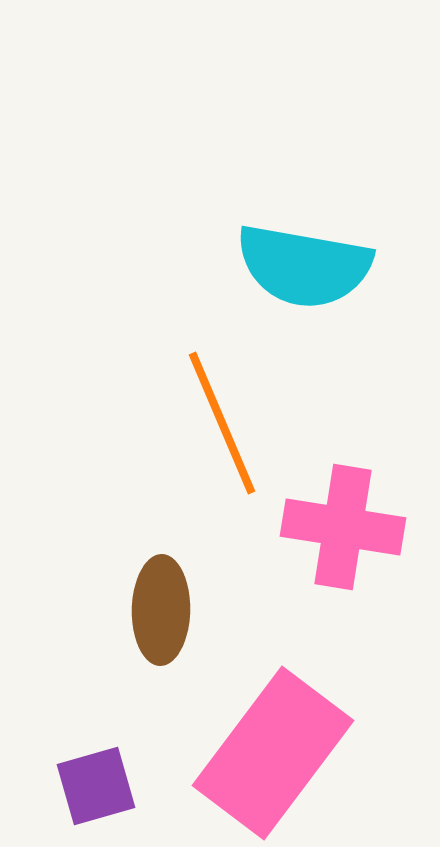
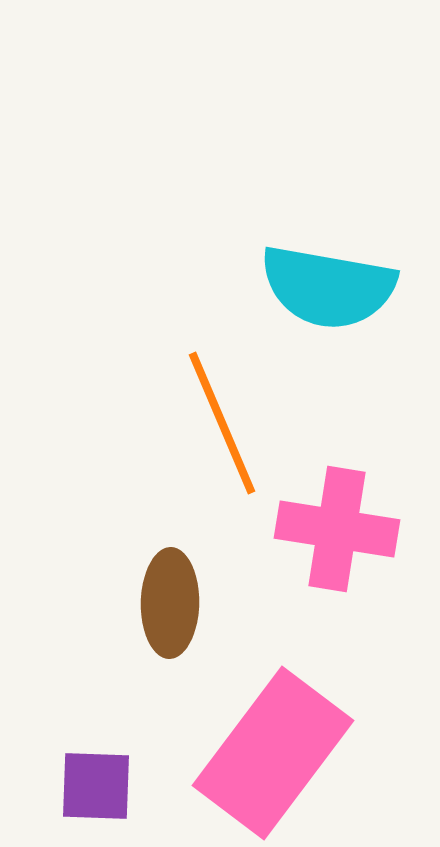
cyan semicircle: moved 24 px right, 21 px down
pink cross: moved 6 px left, 2 px down
brown ellipse: moved 9 px right, 7 px up
purple square: rotated 18 degrees clockwise
